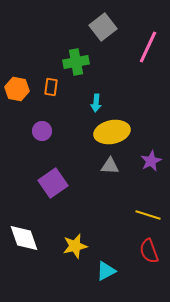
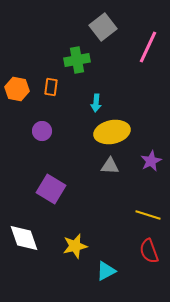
green cross: moved 1 px right, 2 px up
purple square: moved 2 px left, 6 px down; rotated 24 degrees counterclockwise
